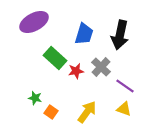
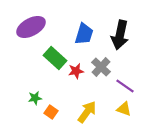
purple ellipse: moved 3 px left, 5 px down
green star: rotated 24 degrees counterclockwise
